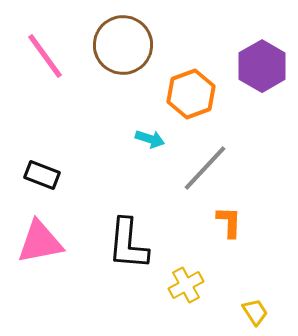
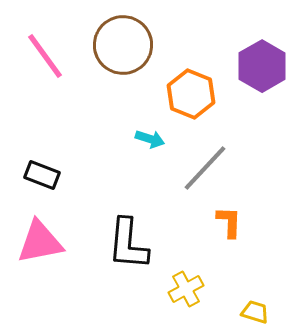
orange hexagon: rotated 18 degrees counterclockwise
yellow cross: moved 4 px down
yellow trapezoid: rotated 40 degrees counterclockwise
